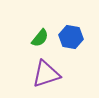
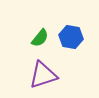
purple triangle: moved 3 px left, 1 px down
